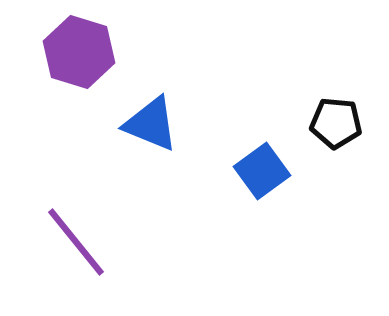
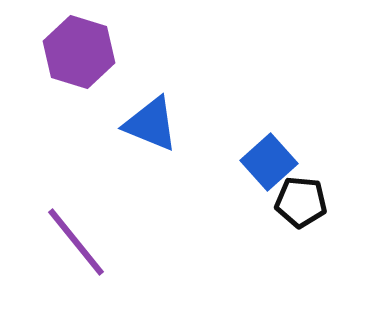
black pentagon: moved 35 px left, 79 px down
blue square: moved 7 px right, 9 px up; rotated 6 degrees counterclockwise
